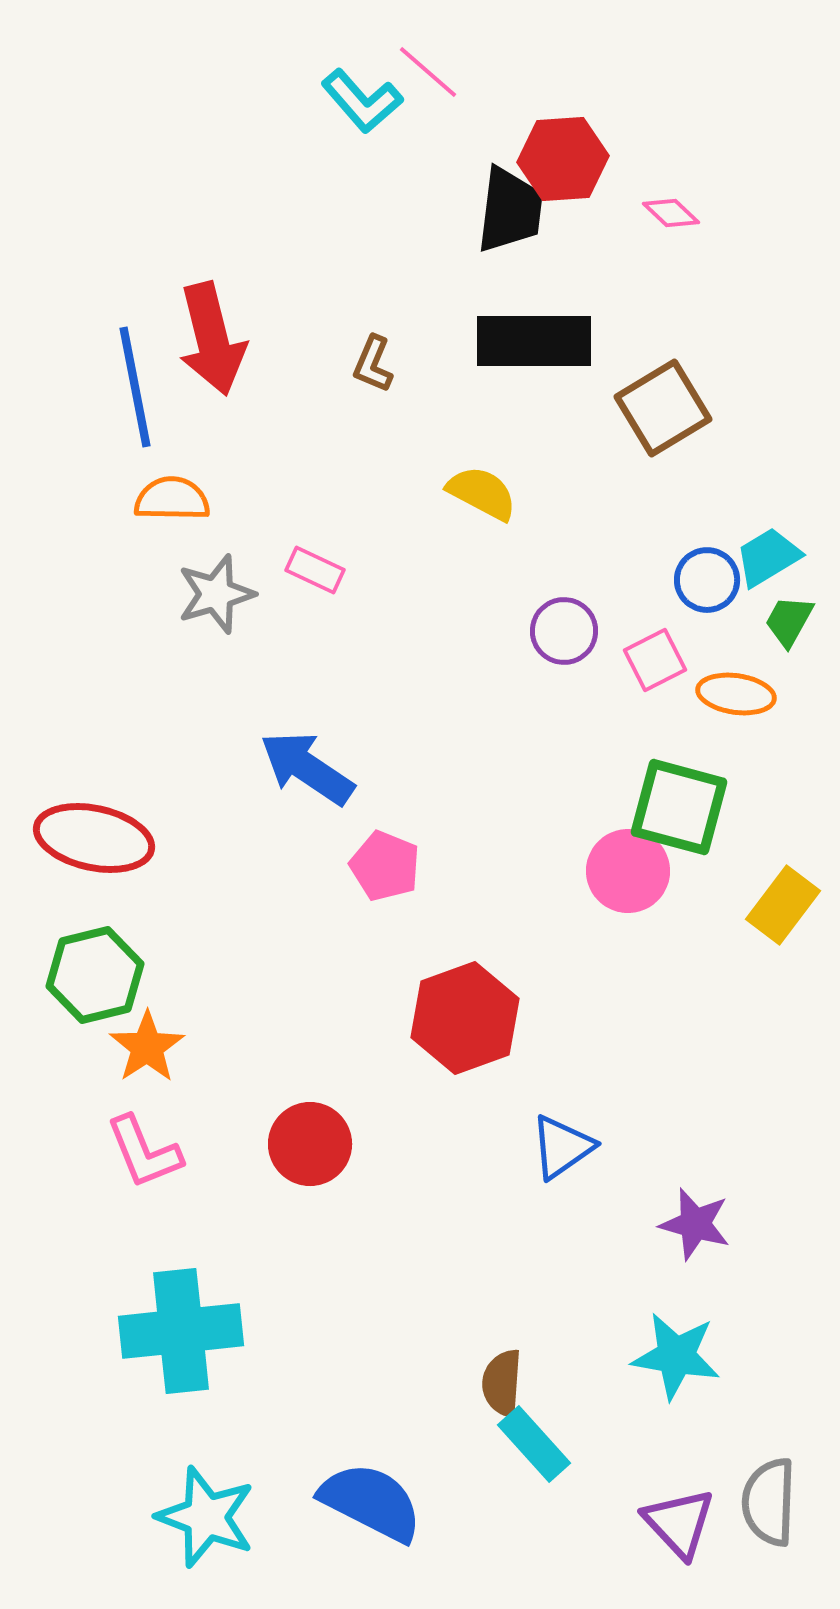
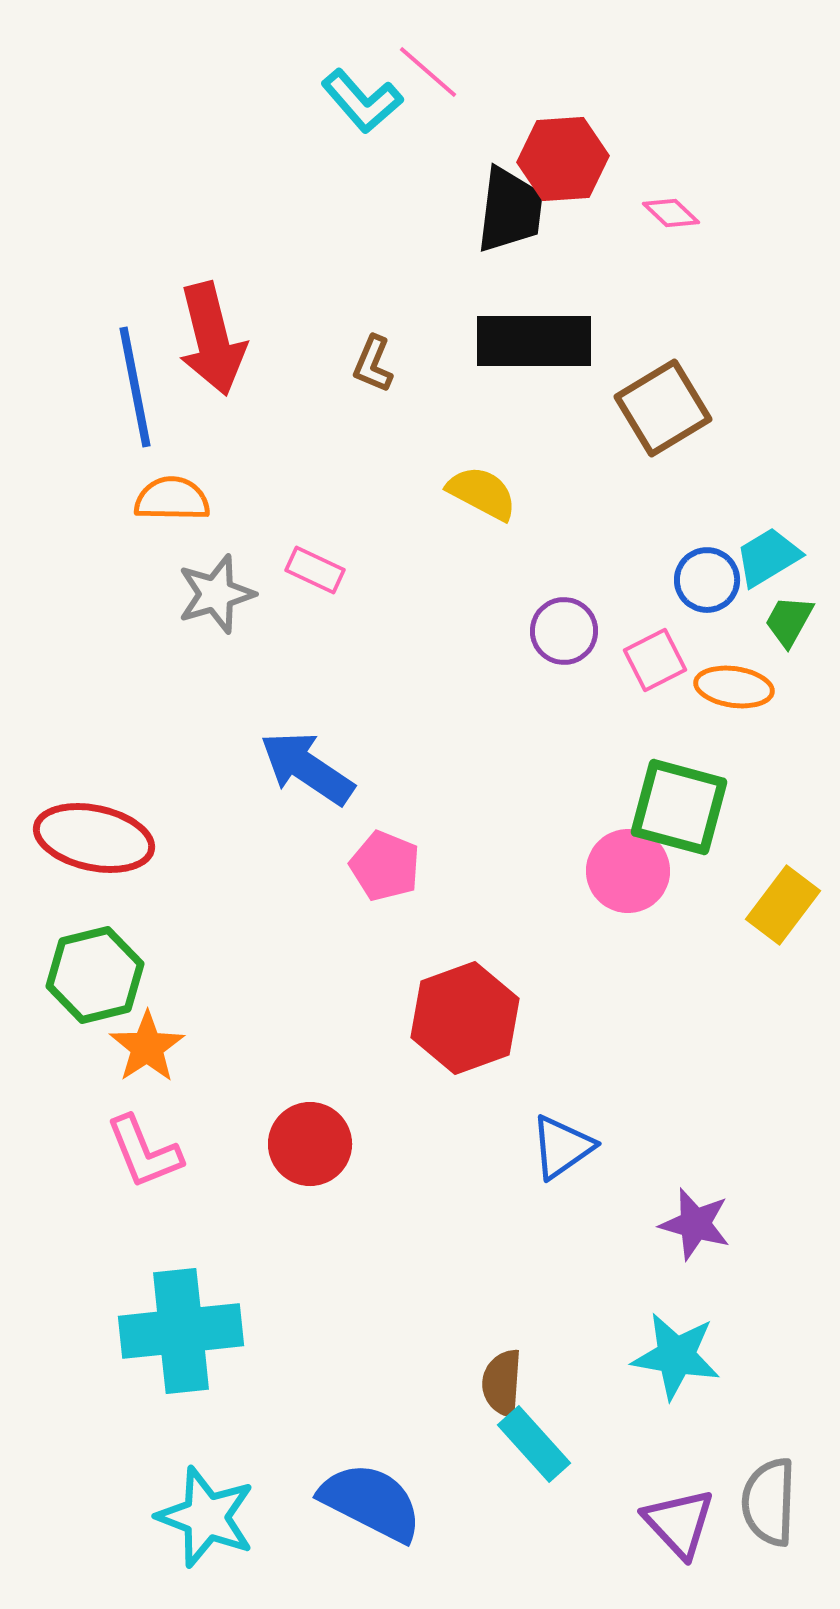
orange ellipse at (736, 694): moved 2 px left, 7 px up
